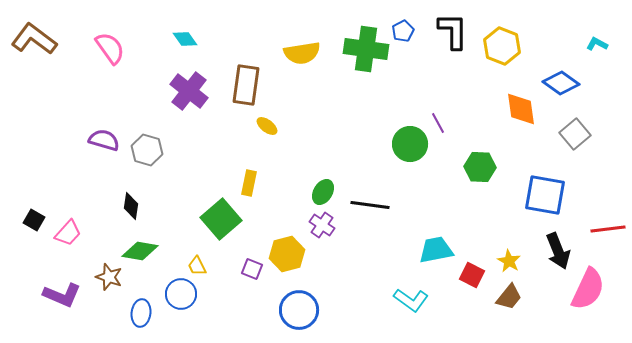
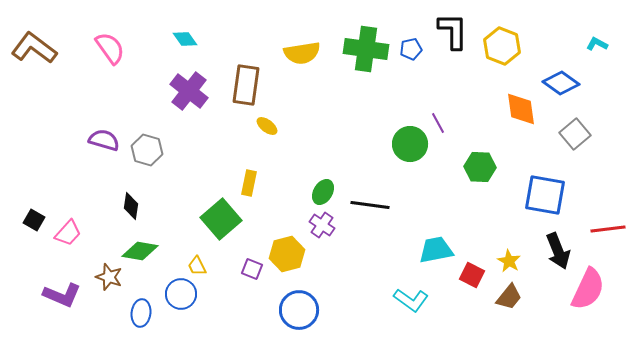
blue pentagon at (403, 31): moved 8 px right, 18 px down; rotated 15 degrees clockwise
brown L-shape at (34, 39): moved 9 px down
